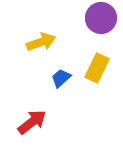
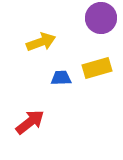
yellow rectangle: rotated 48 degrees clockwise
blue trapezoid: rotated 40 degrees clockwise
red arrow: moved 2 px left
